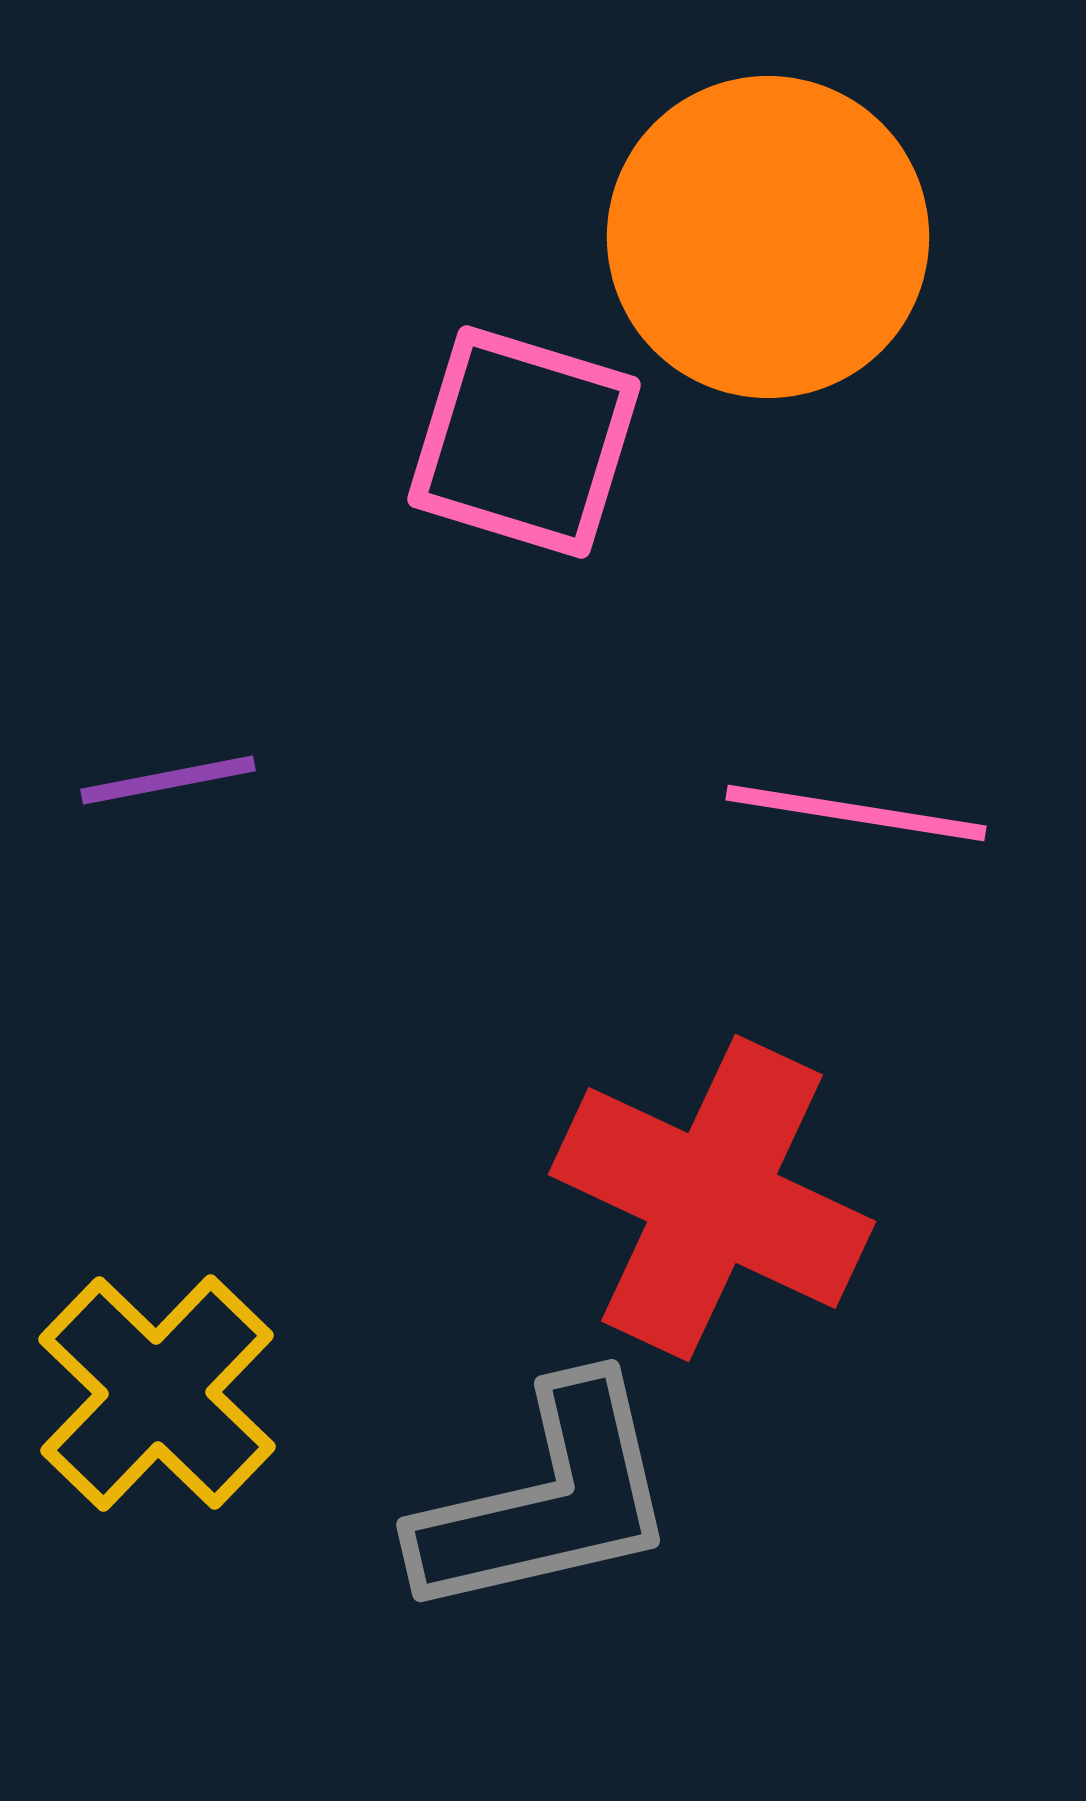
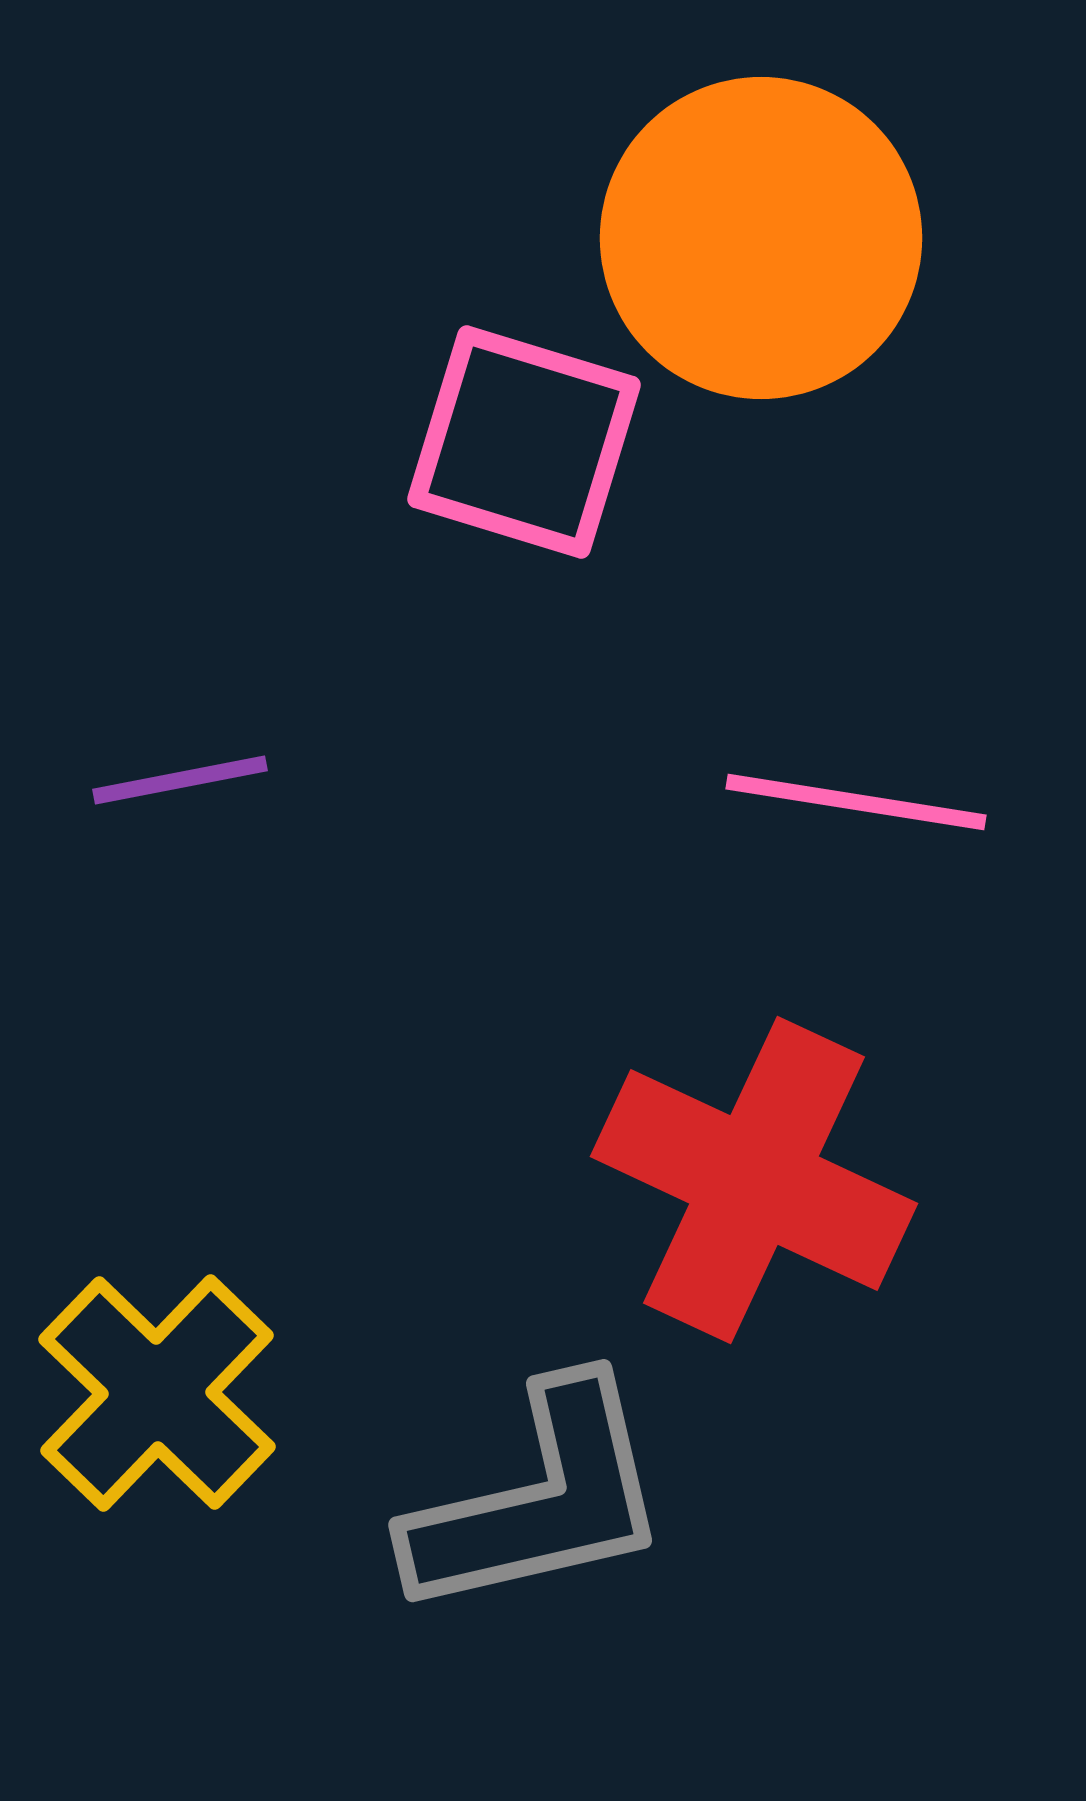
orange circle: moved 7 px left, 1 px down
purple line: moved 12 px right
pink line: moved 11 px up
red cross: moved 42 px right, 18 px up
gray L-shape: moved 8 px left
